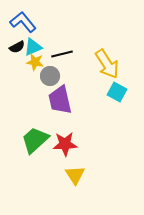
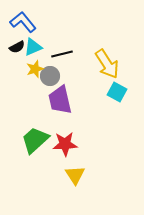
yellow star: moved 7 px down; rotated 30 degrees counterclockwise
